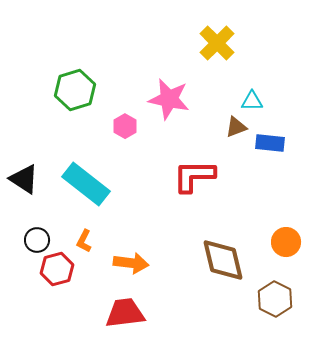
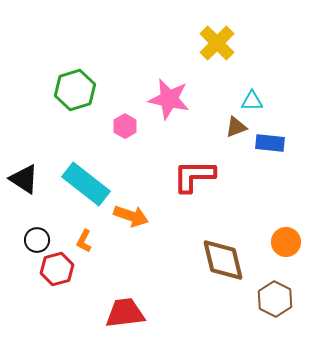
orange arrow: moved 47 px up; rotated 12 degrees clockwise
